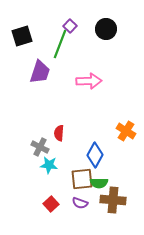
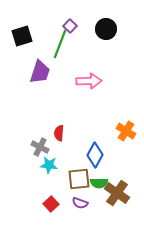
brown square: moved 3 px left
brown cross: moved 4 px right, 7 px up; rotated 30 degrees clockwise
